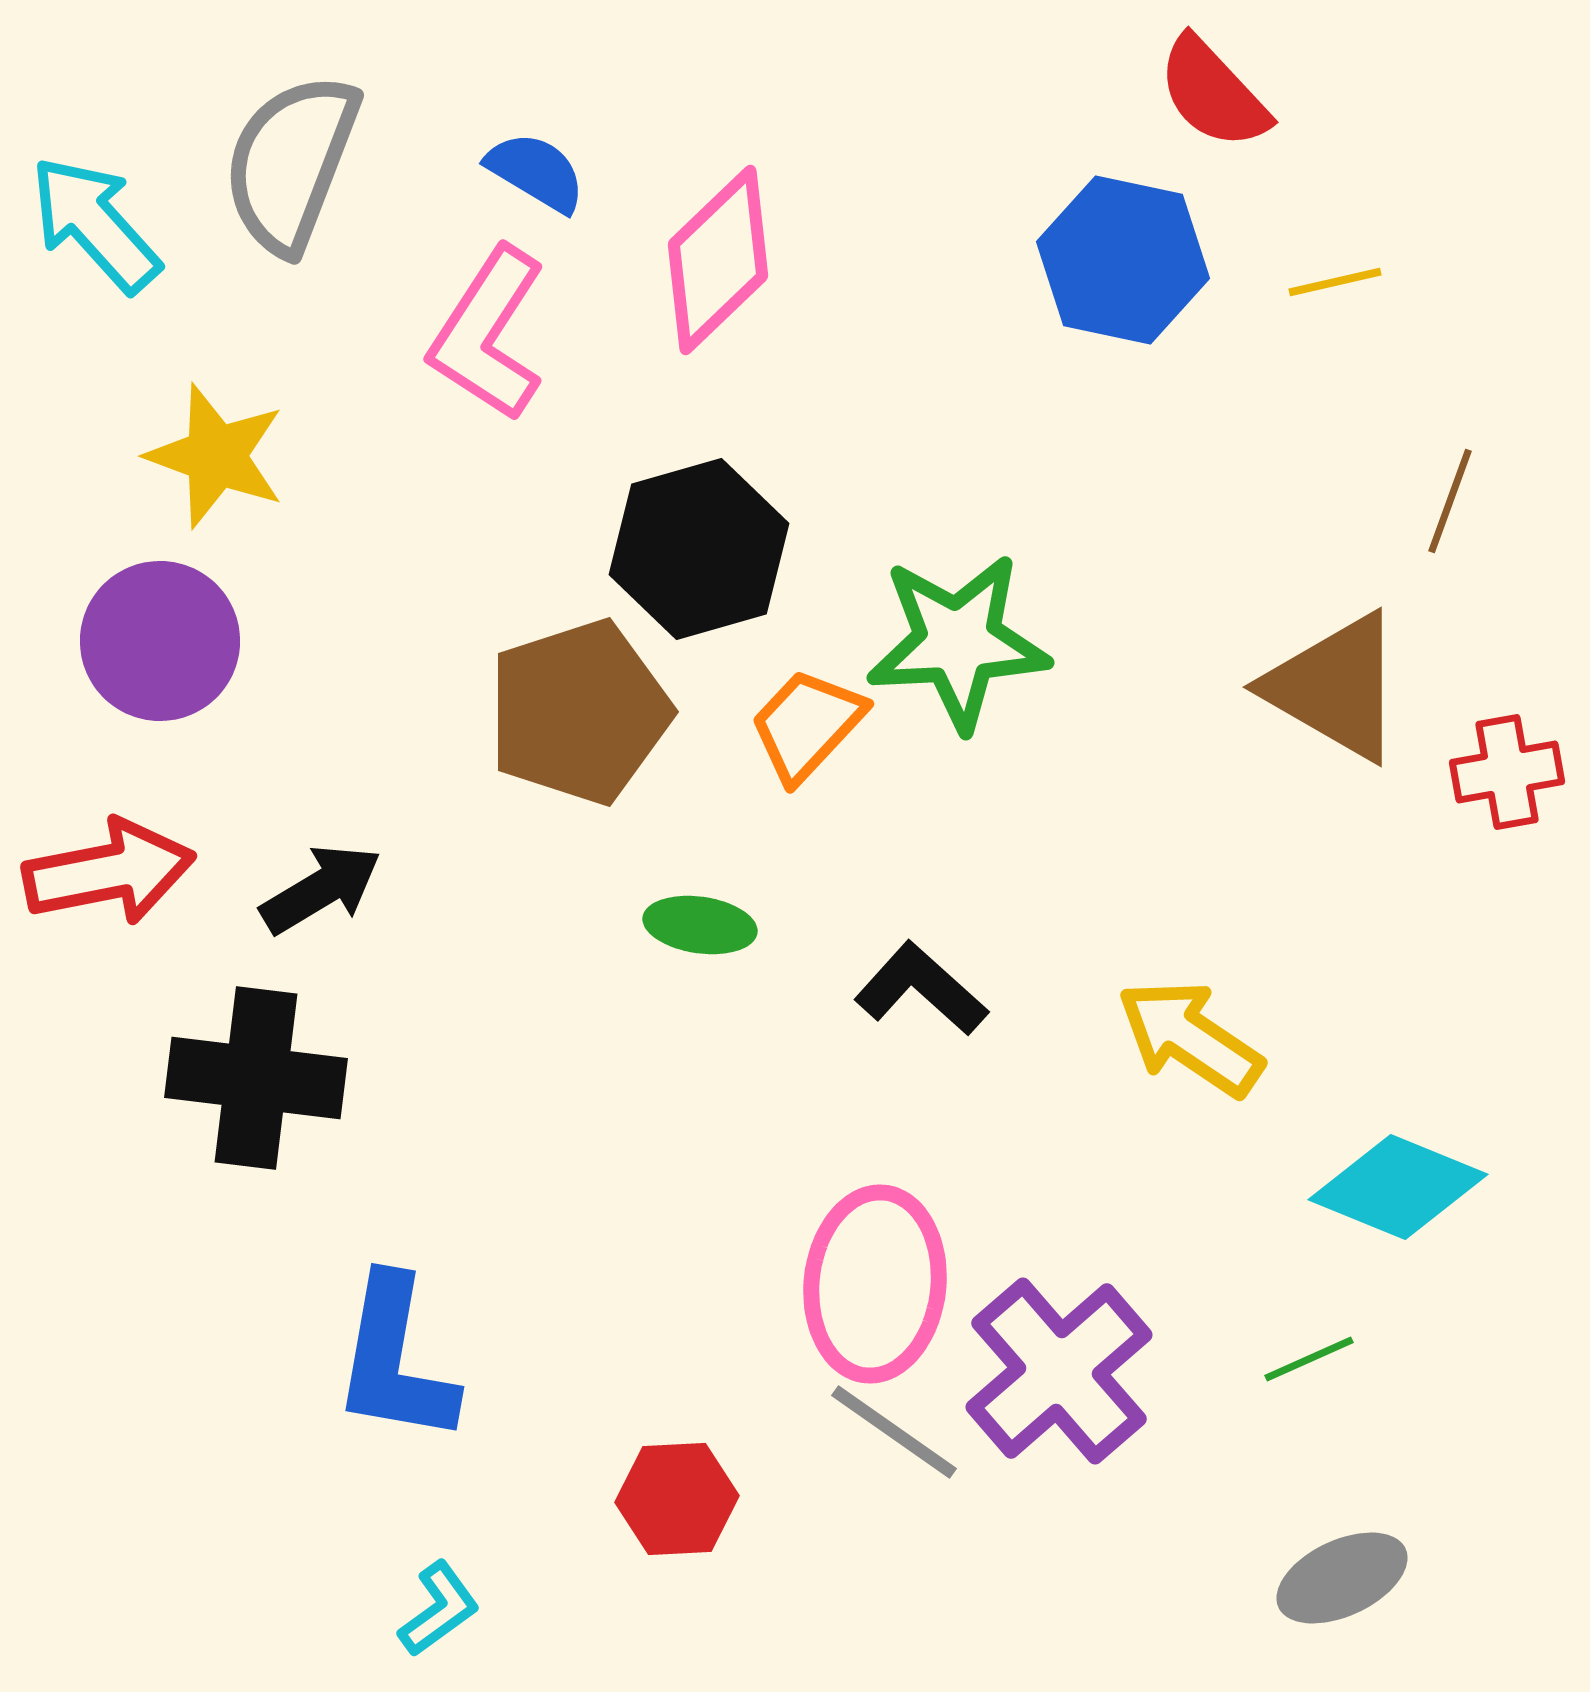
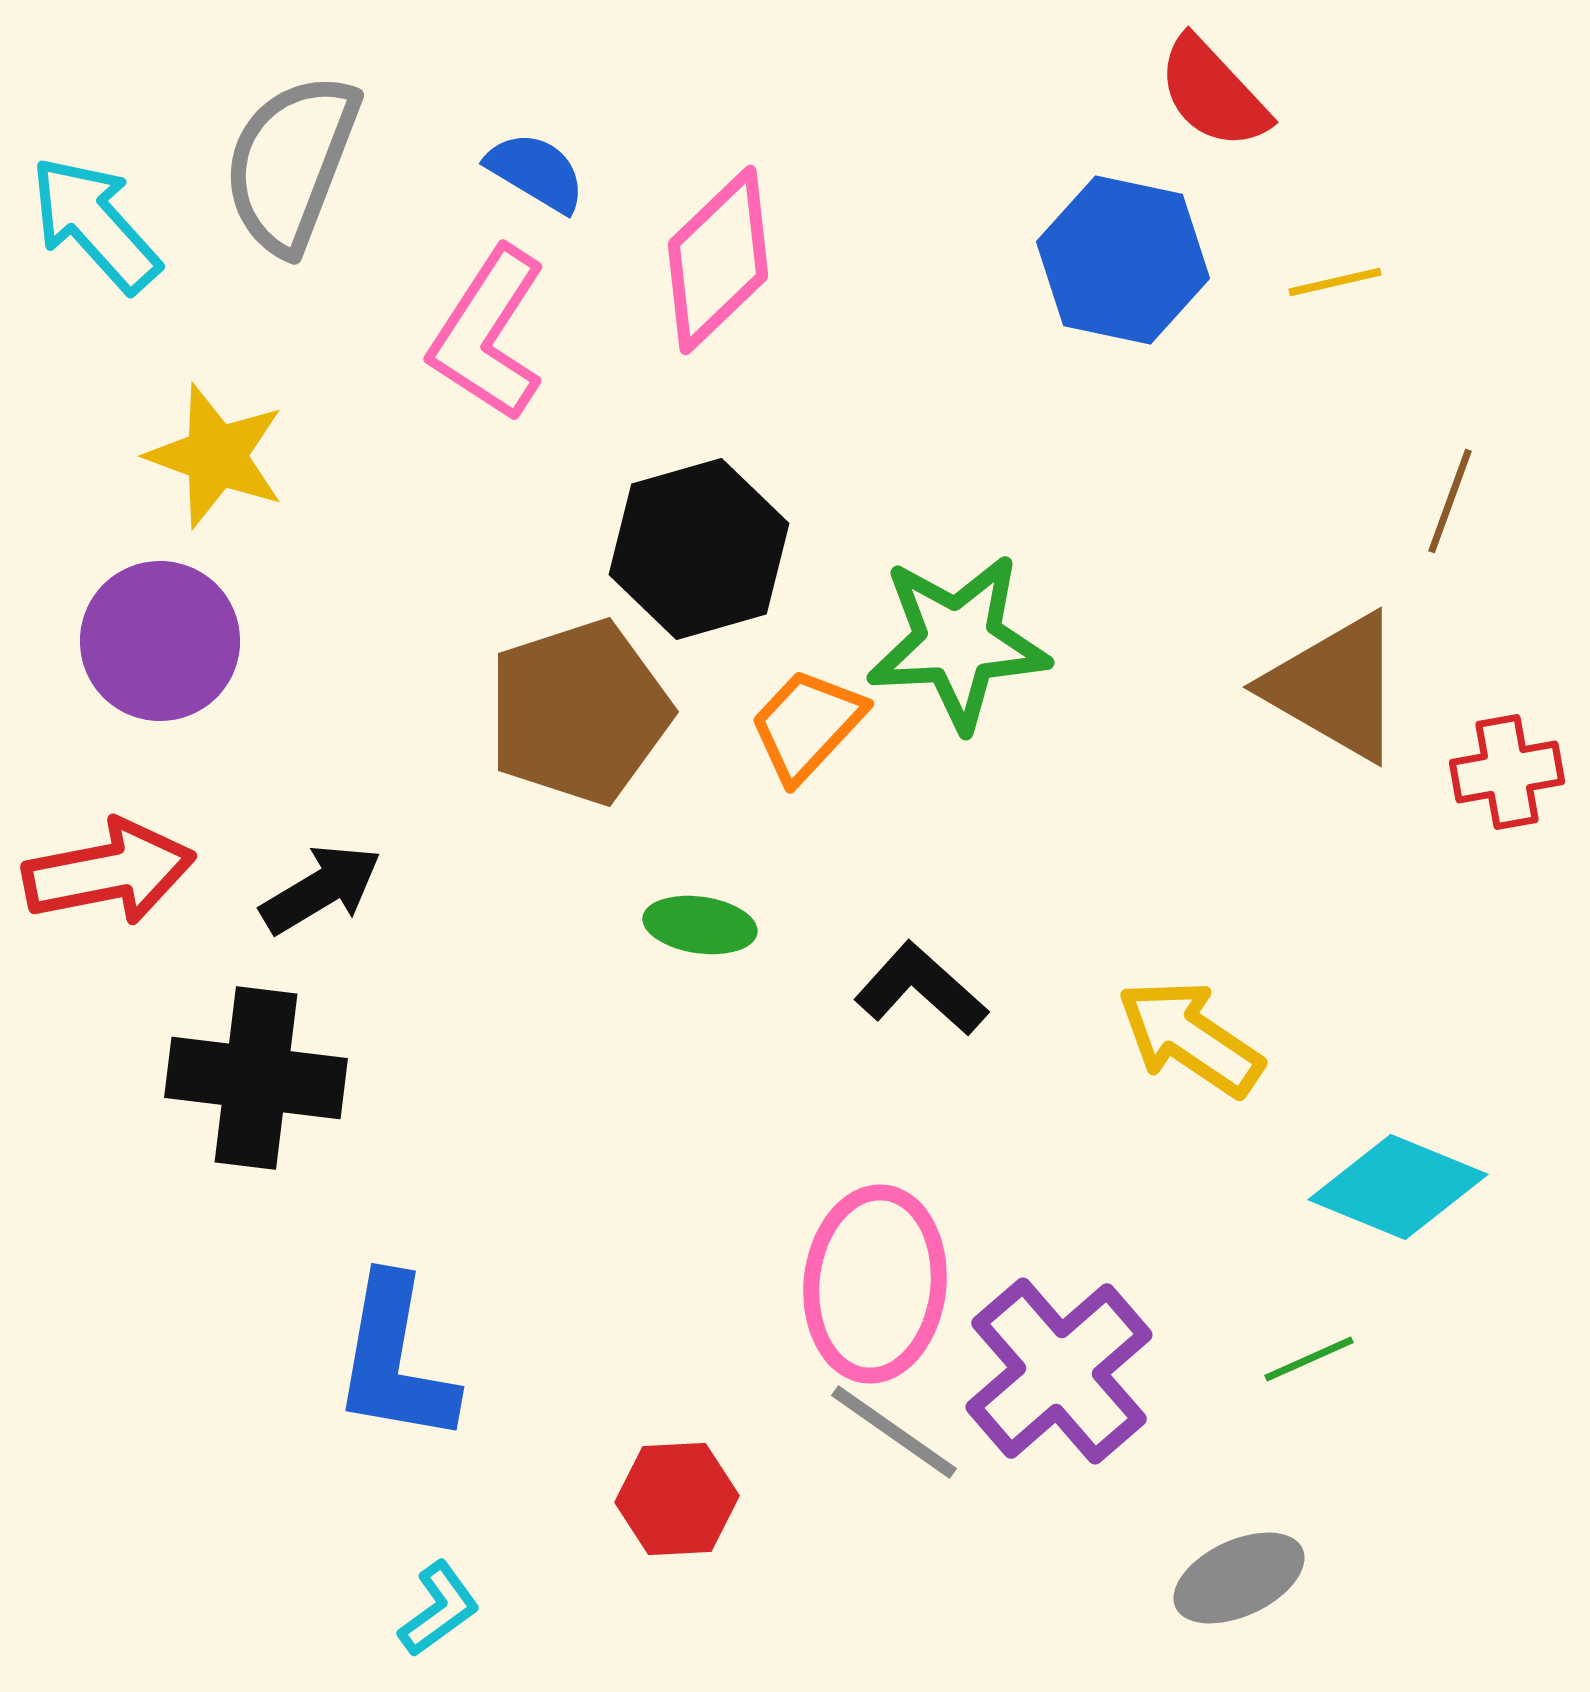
gray ellipse: moved 103 px left
